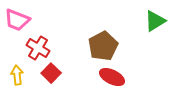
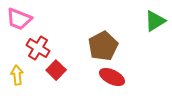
pink trapezoid: moved 2 px right, 1 px up
red square: moved 5 px right, 3 px up
